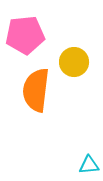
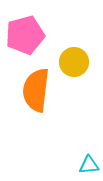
pink pentagon: rotated 9 degrees counterclockwise
